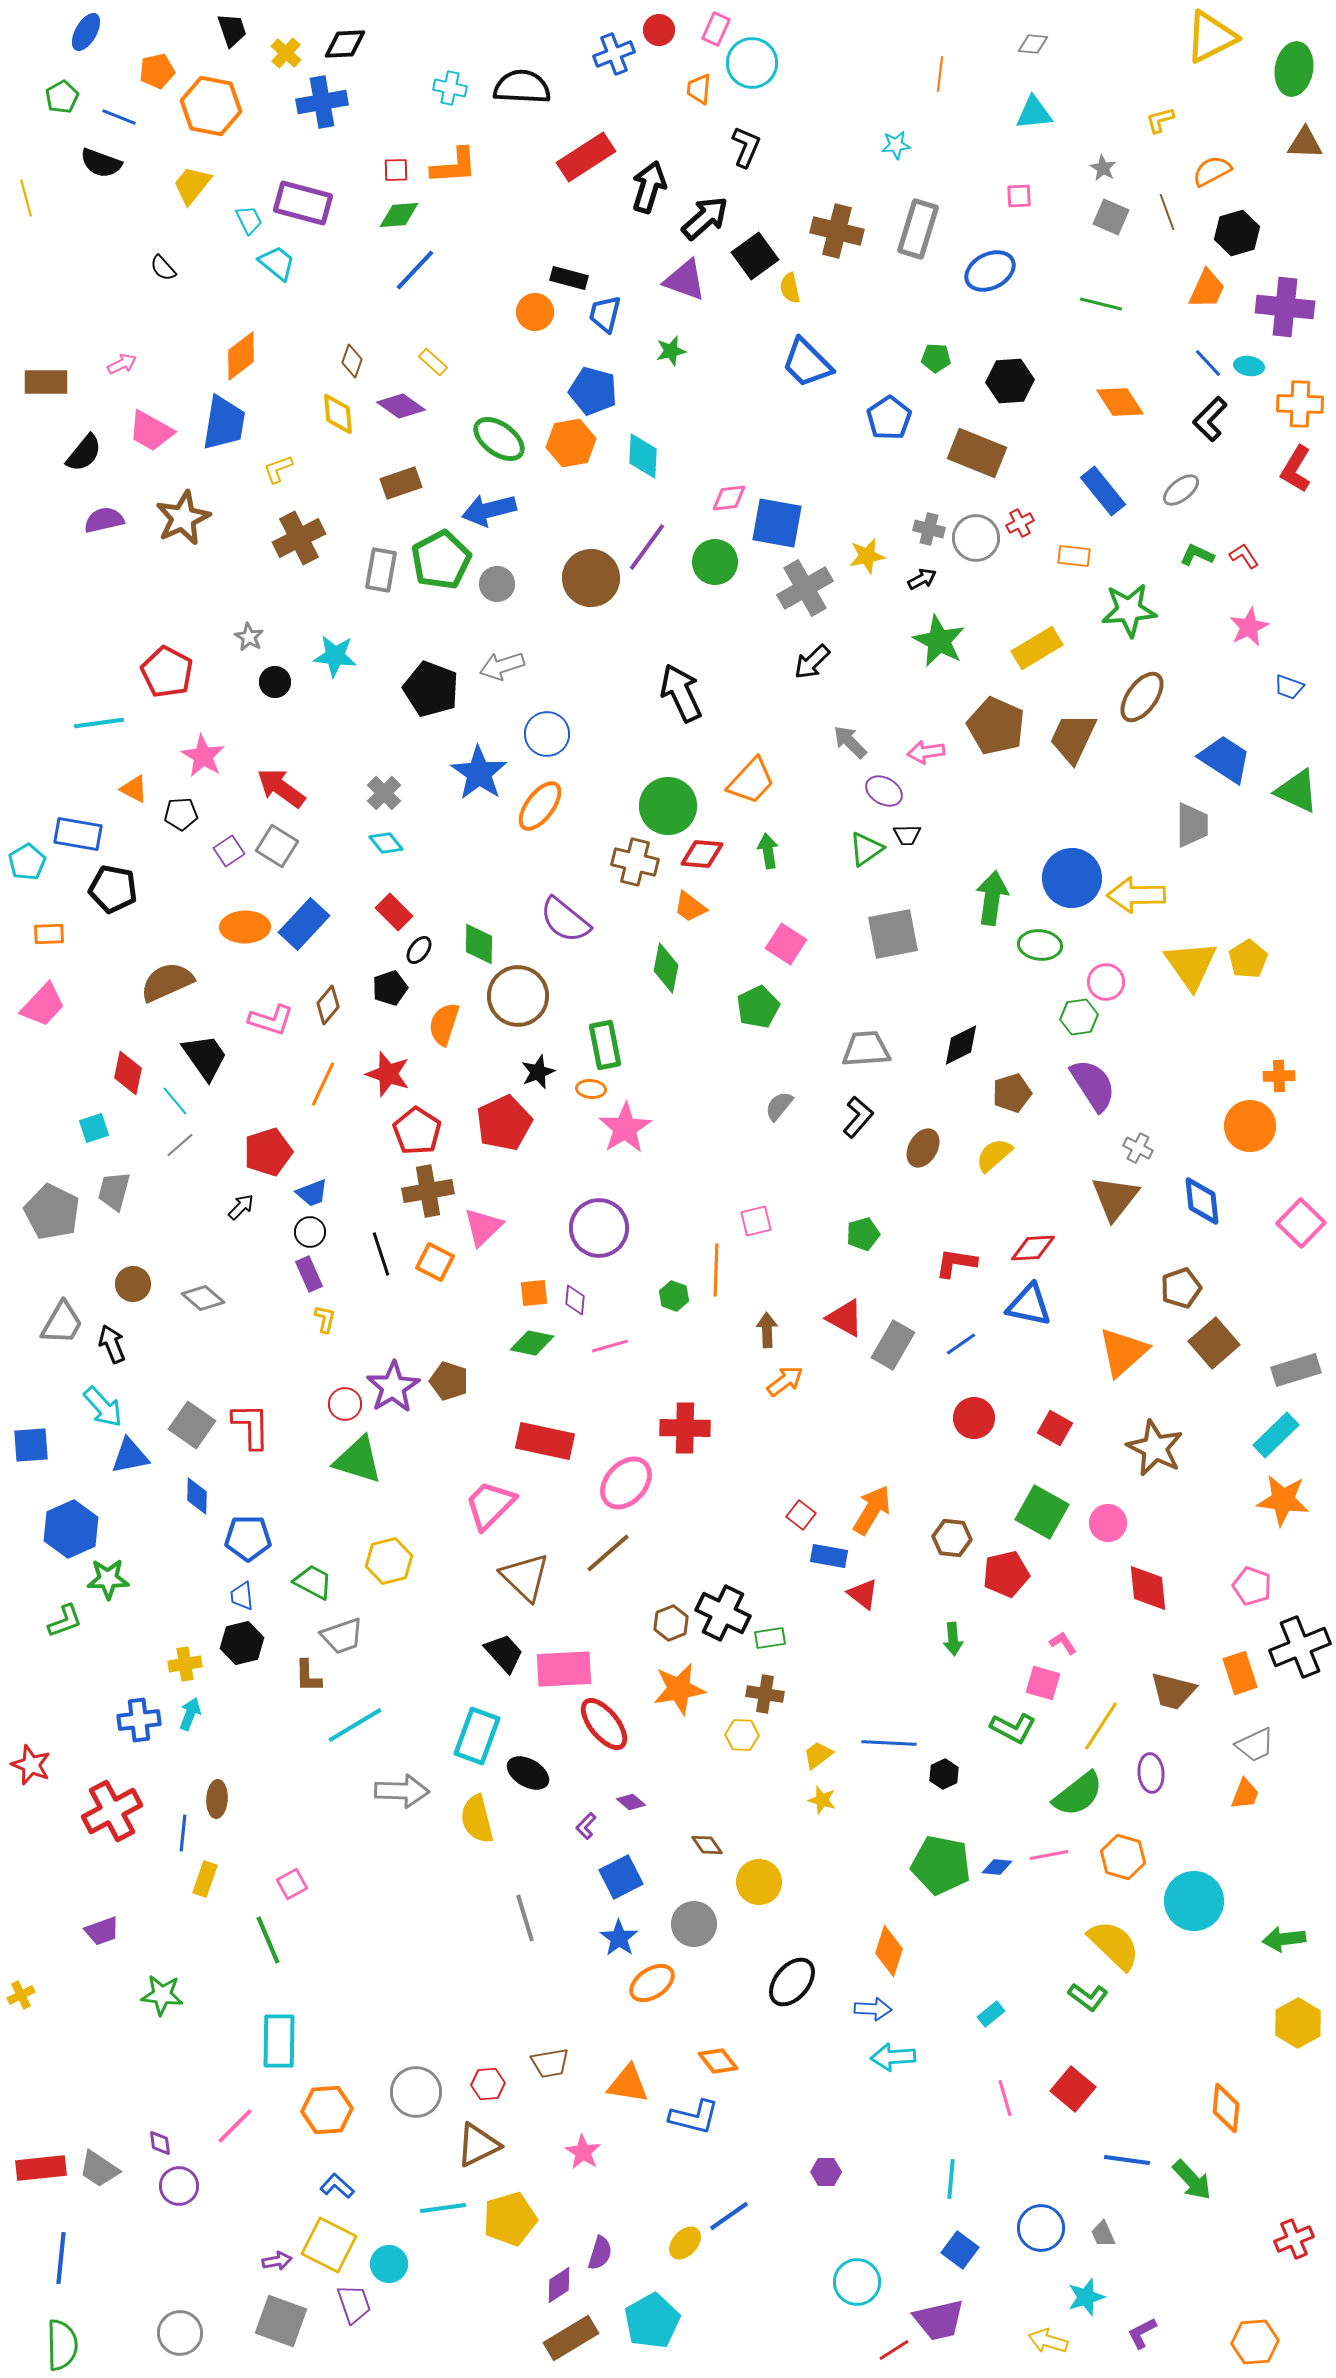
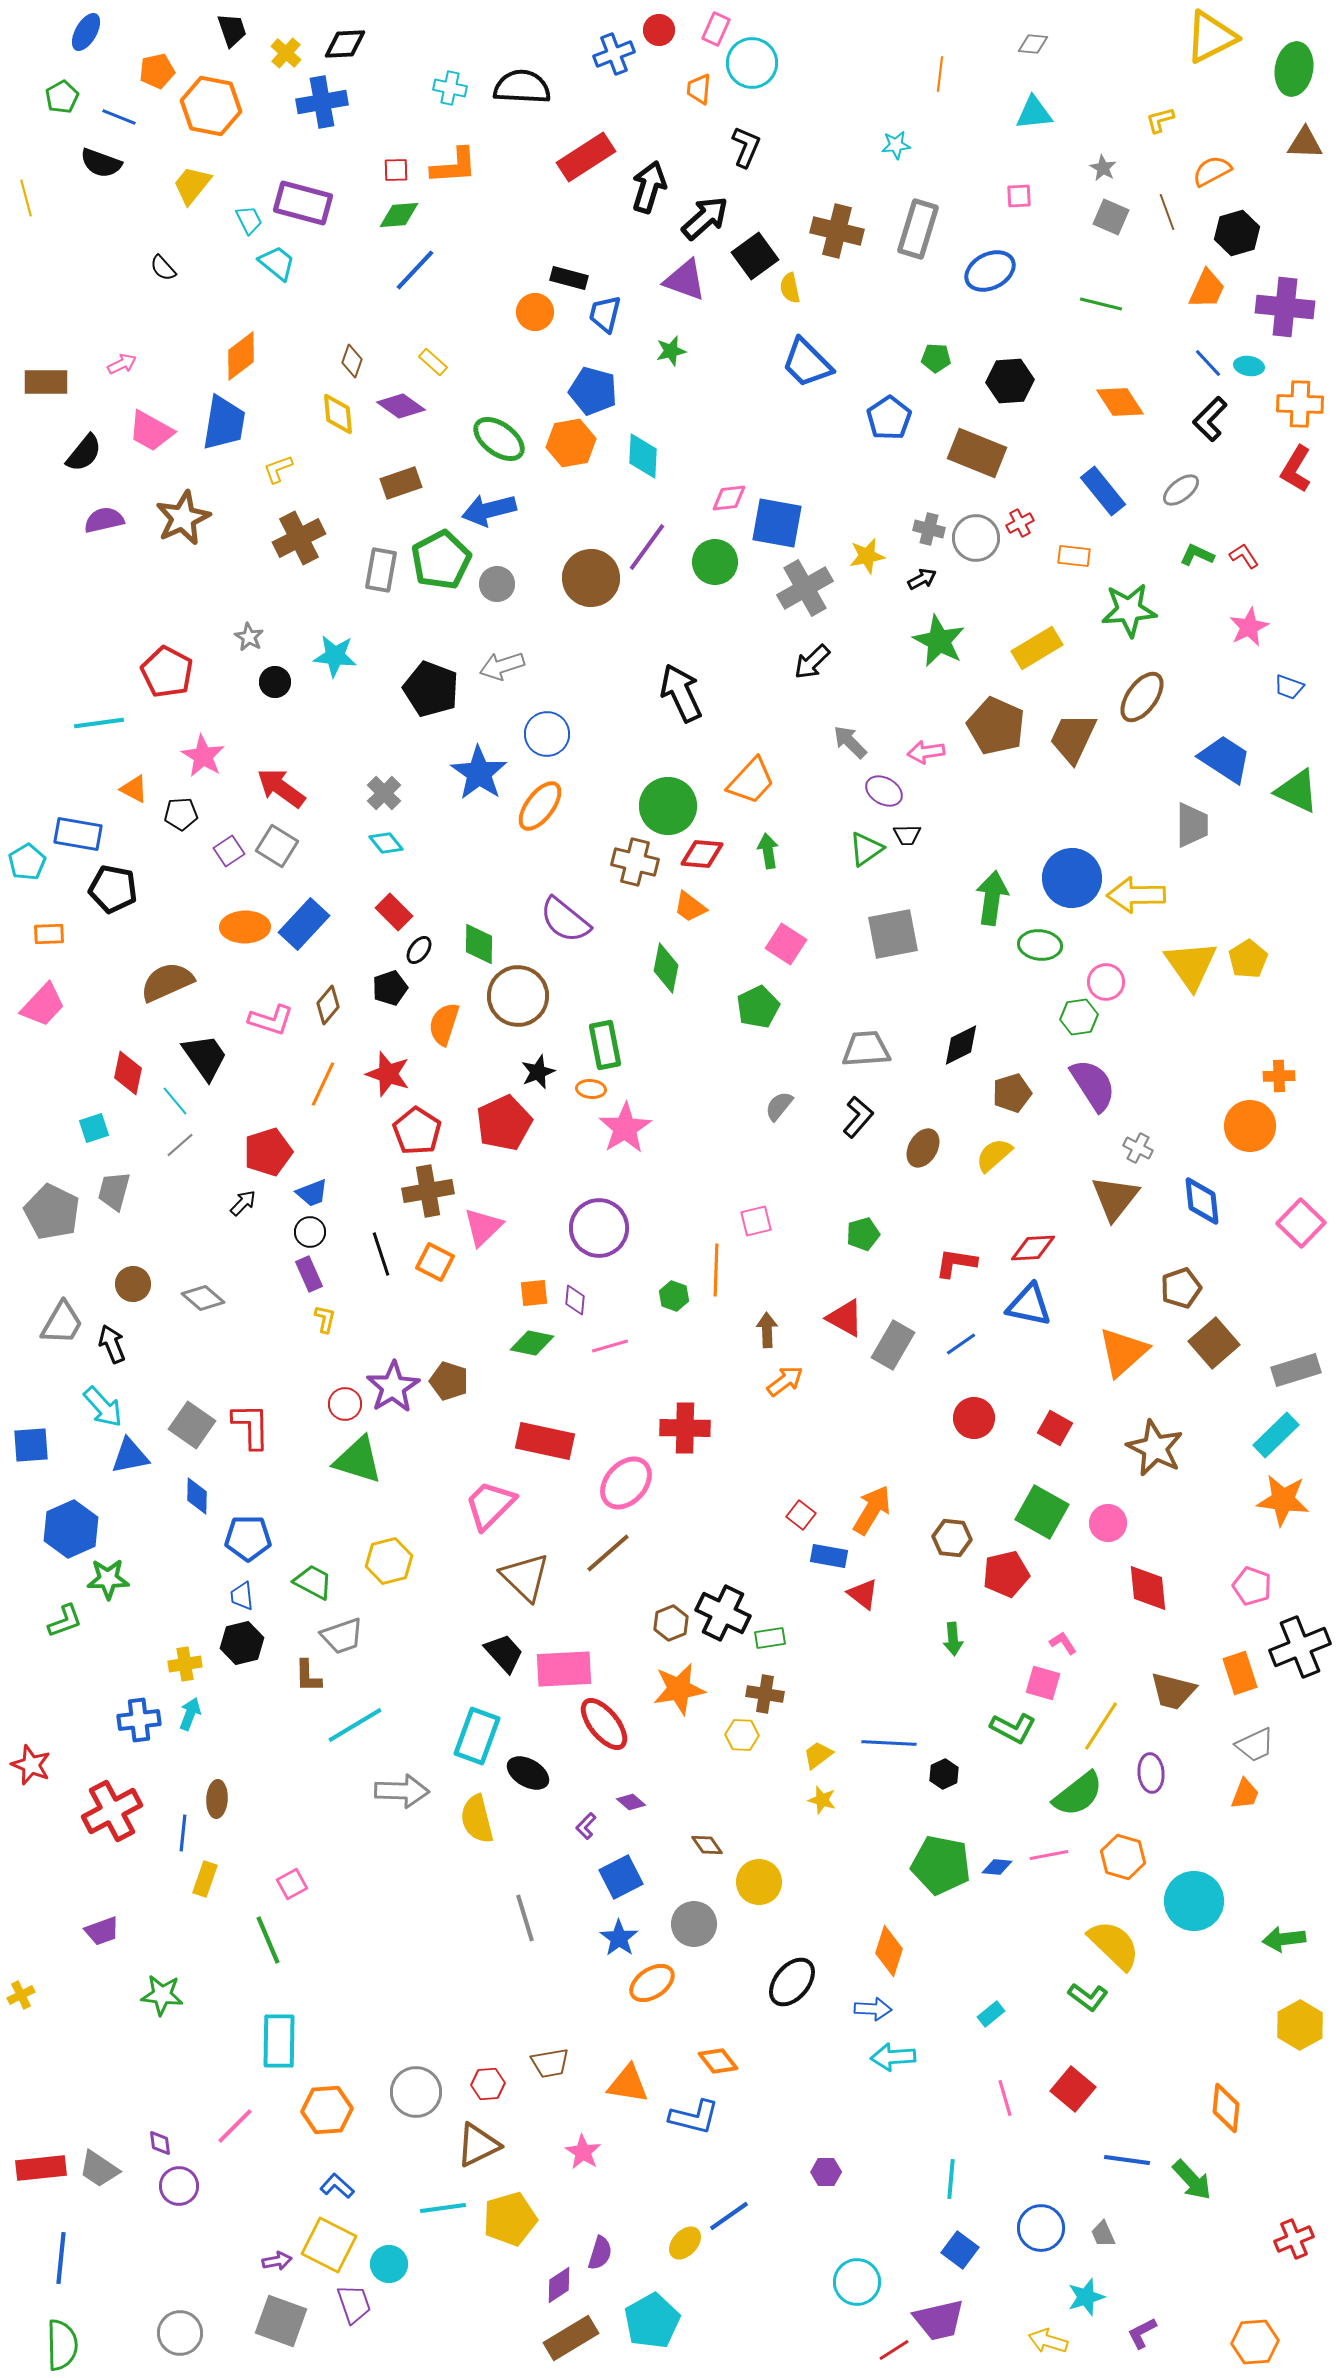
black arrow at (241, 1207): moved 2 px right, 4 px up
yellow hexagon at (1298, 2023): moved 2 px right, 2 px down
